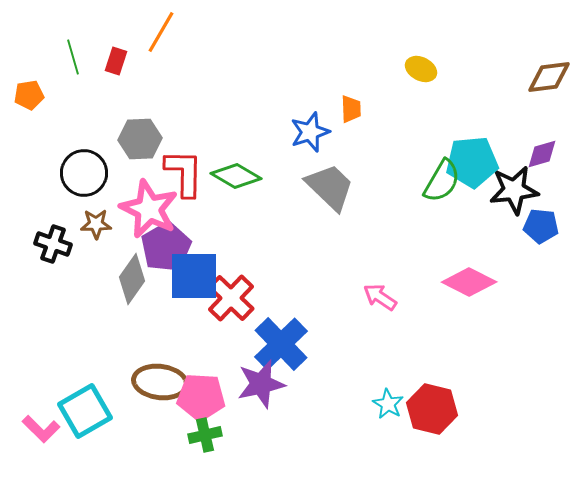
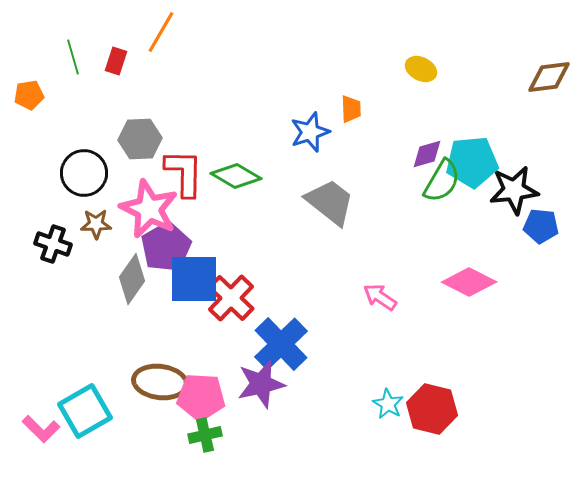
purple diamond: moved 115 px left
gray trapezoid: moved 15 px down; rotated 6 degrees counterclockwise
blue square: moved 3 px down
